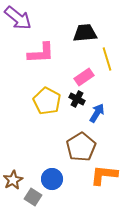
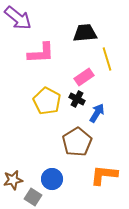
brown pentagon: moved 4 px left, 5 px up
brown star: rotated 18 degrees clockwise
